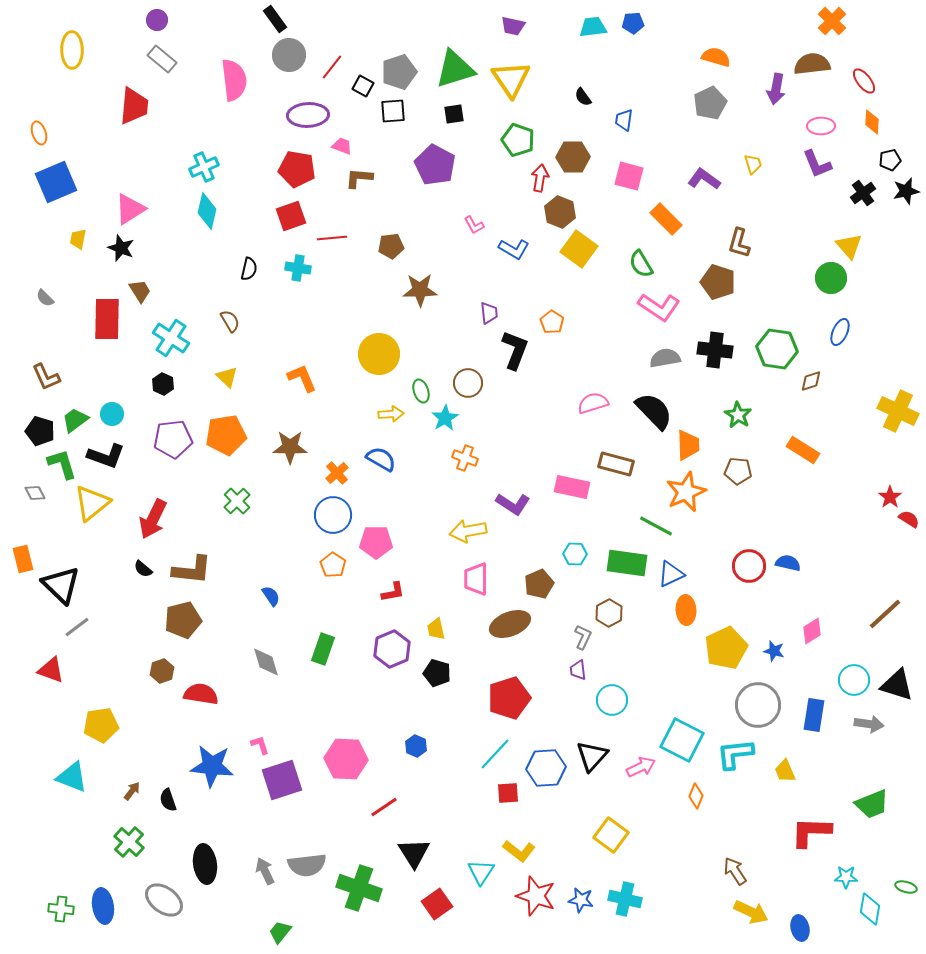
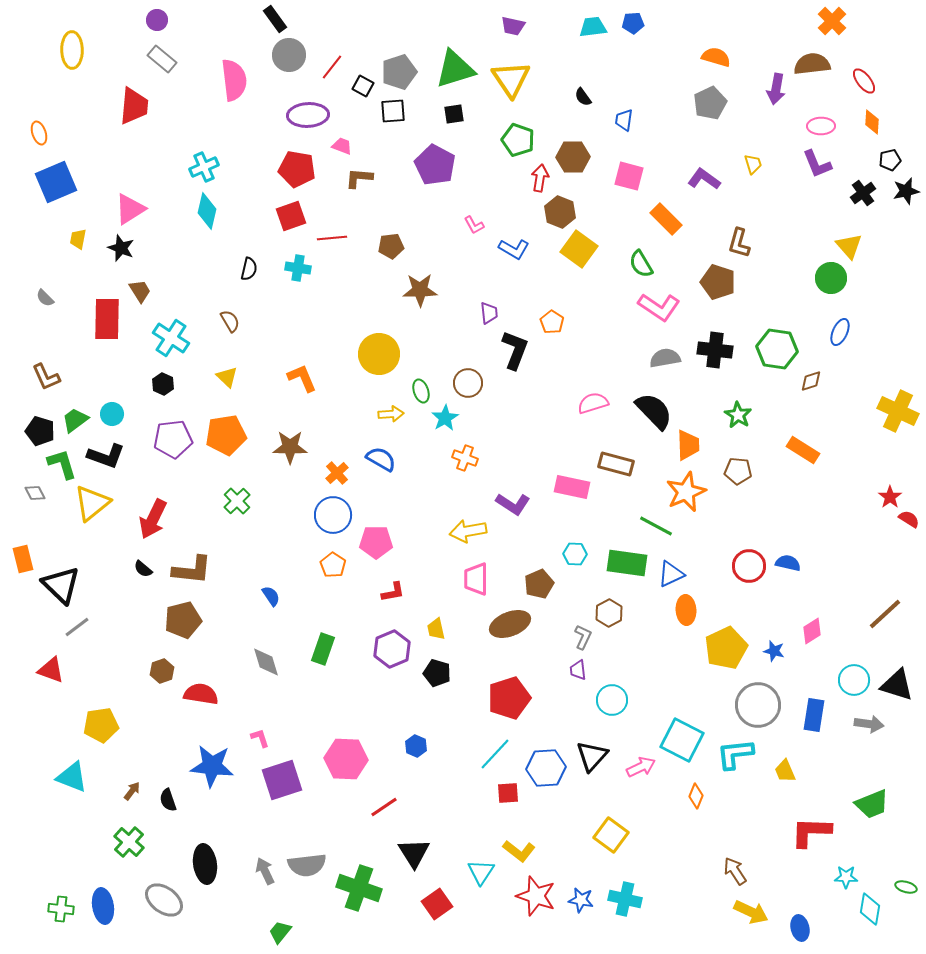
pink L-shape at (260, 745): moved 7 px up
